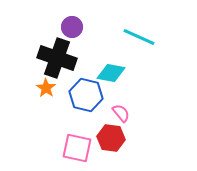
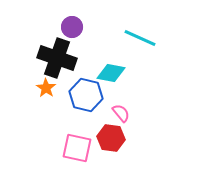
cyan line: moved 1 px right, 1 px down
